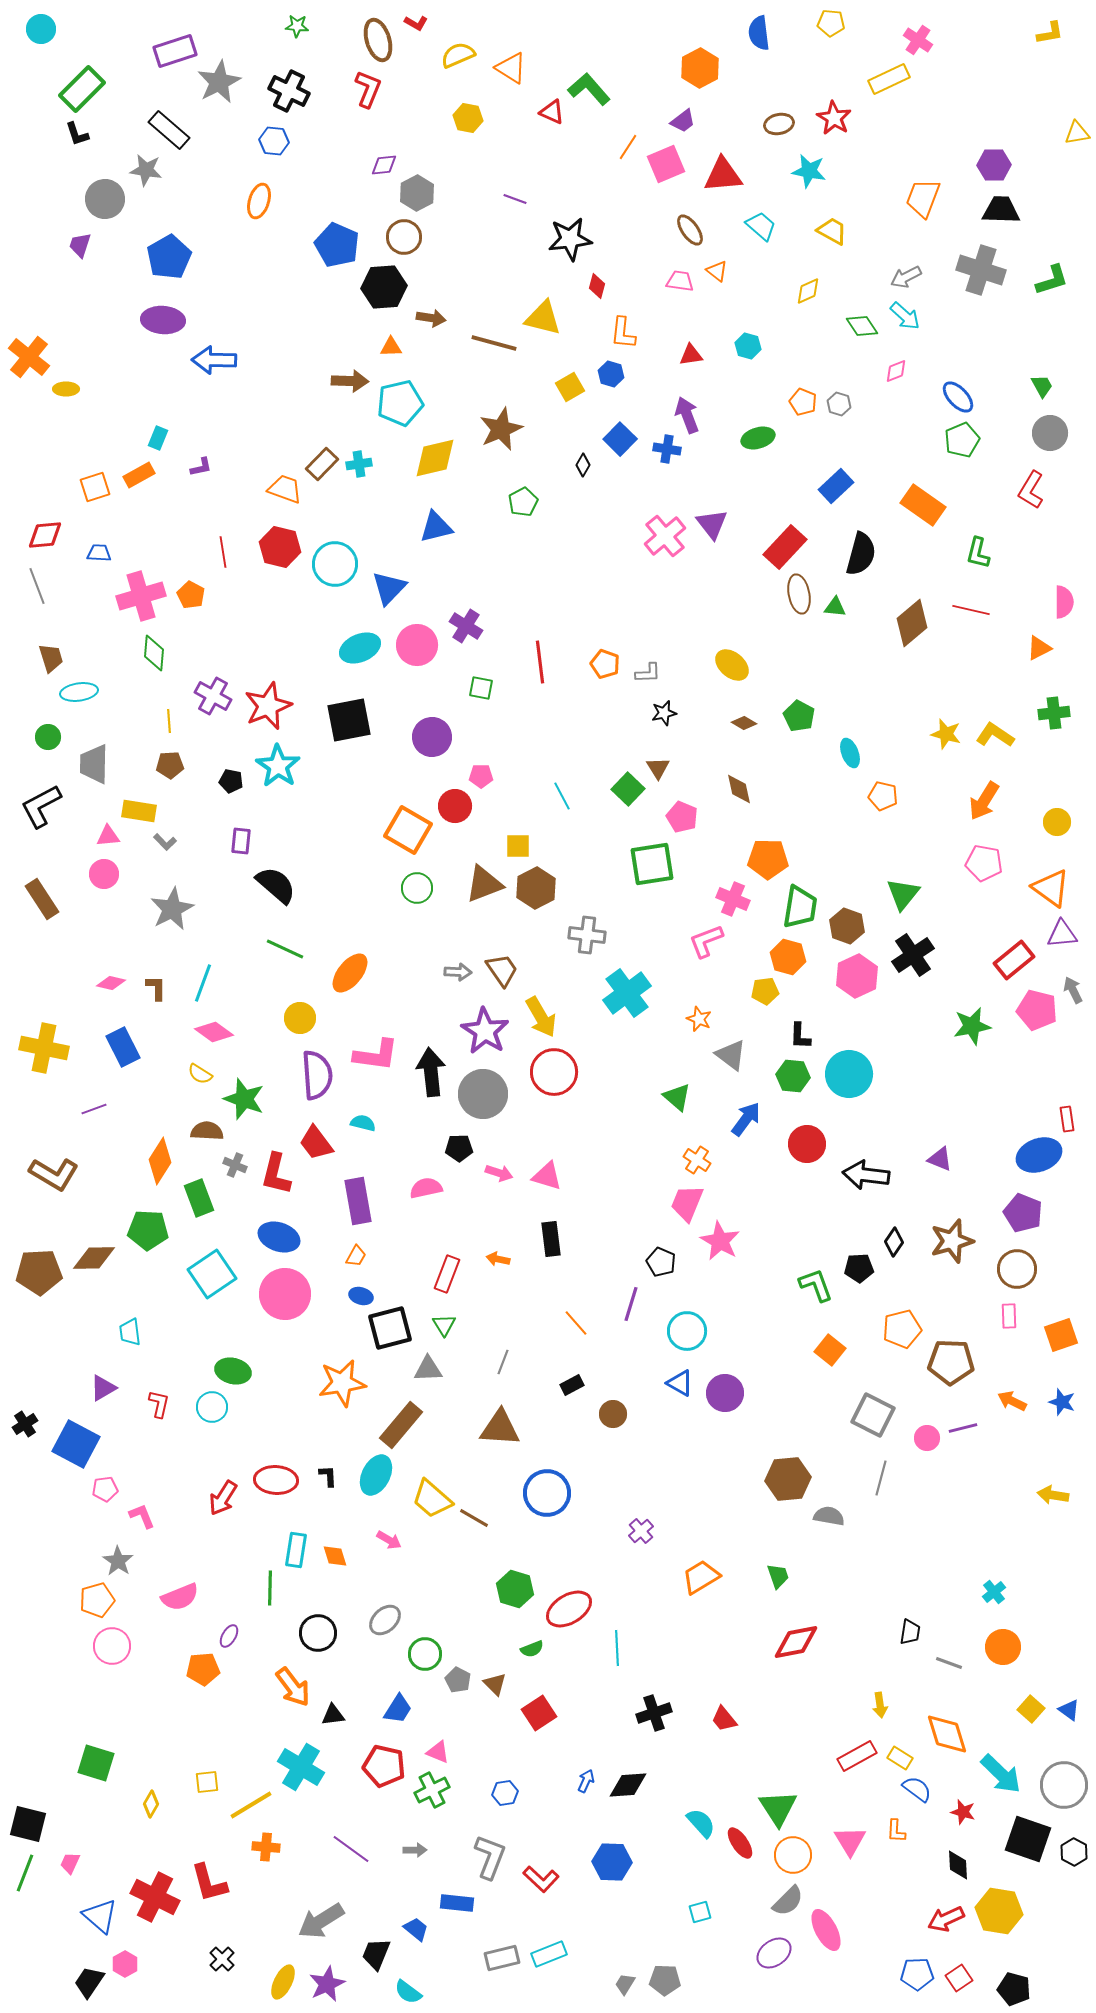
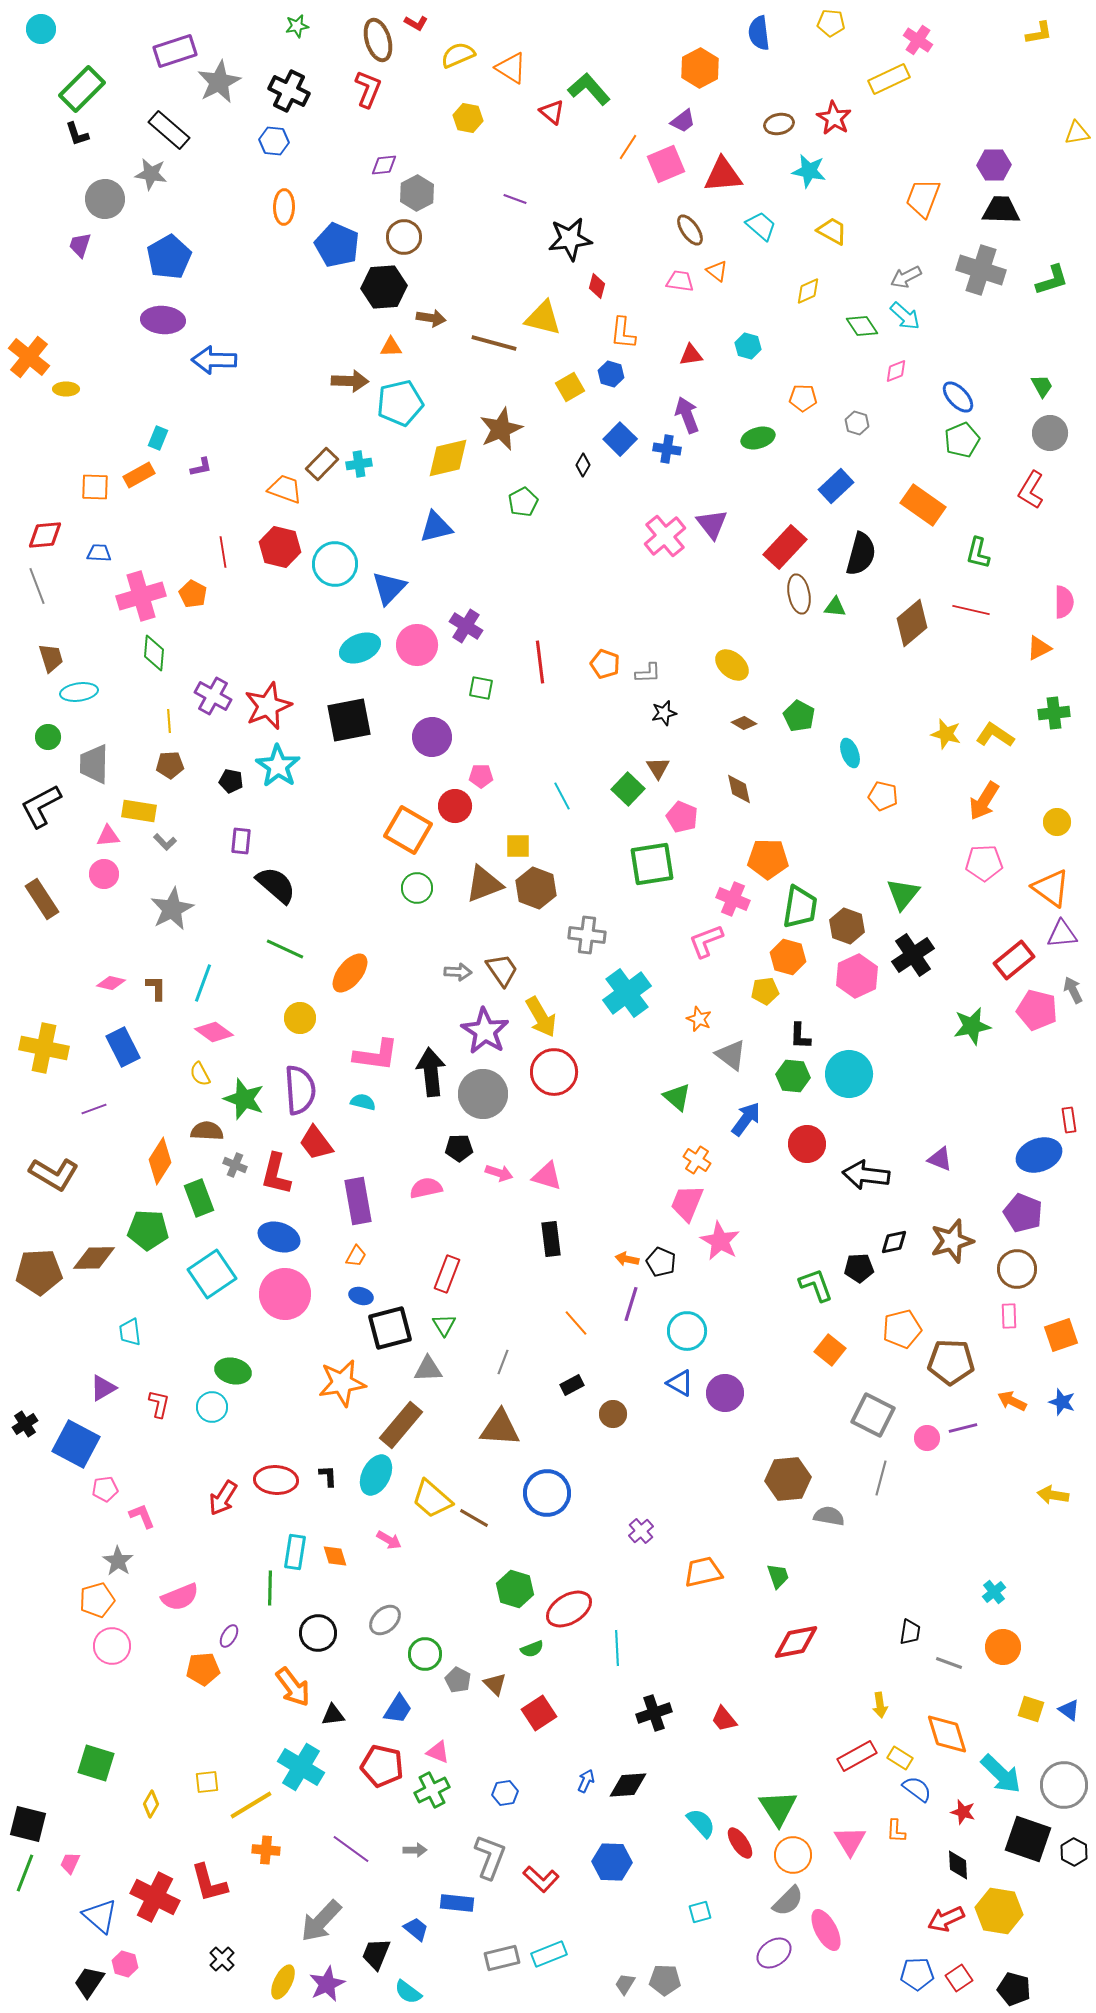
green star at (297, 26): rotated 15 degrees counterclockwise
yellow L-shape at (1050, 33): moved 11 px left
red triangle at (552, 112): rotated 16 degrees clockwise
gray star at (146, 170): moved 5 px right, 4 px down
orange ellipse at (259, 201): moved 25 px right, 6 px down; rotated 16 degrees counterclockwise
orange pentagon at (803, 402): moved 4 px up; rotated 20 degrees counterclockwise
gray hexagon at (839, 404): moved 18 px right, 19 px down
yellow diamond at (435, 458): moved 13 px right
orange square at (95, 487): rotated 20 degrees clockwise
orange pentagon at (191, 595): moved 2 px right, 1 px up
pink pentagon at (984, 863): rotated 12 degrees counterclockwise
brown hexagon at (536, 888): rotated 12 degrees counterclockwise
yellow semicircle at (200, 1074): rotated 30 degrees clockwise
purple semicircle at (317, 1075): moved 17 px left, 15 px down
red rectangle at (1067, 1119): moved 2 px right, 1 px down
cyan semicircle at (363, 1123): moved 21 px up
black diamond at (894, 1242): rotated 44 degrees clockwise
orange arrow at (498, 1259): moved 129 px right
cyan rectangle at (296, 1550): moved 1 px left, 2 px down
orange trapezoid at (701, 1577): moved 2 px right, 5 px up; rotated 18 degrees clockwise
yellow square at (1031, 1709): rotated 24 degrees counterclockwise
red pentagon at (384, 1766): moved 2 px left
orange cross at (266, 1847): moved 3 px down
gray arrow at (321, 1921): rotated 15 degrees counterclockwise
pink hexagon at (125, 1964): rotated 15 degrees counterclockwise
